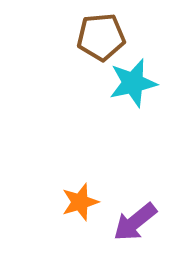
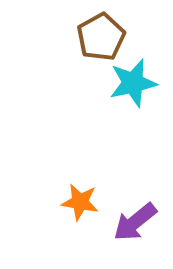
brown pentagon: rotated 24 degrees counterclockwise
orange star: rotated 27 degrees clockwise
